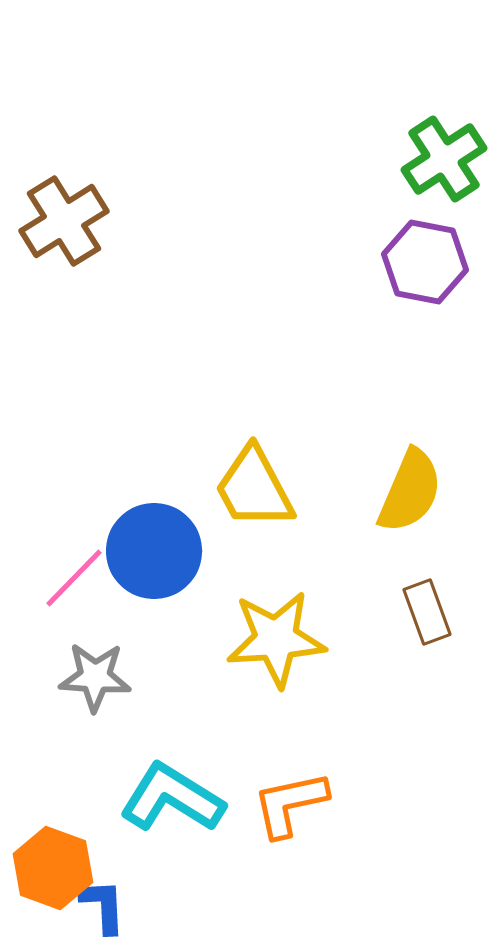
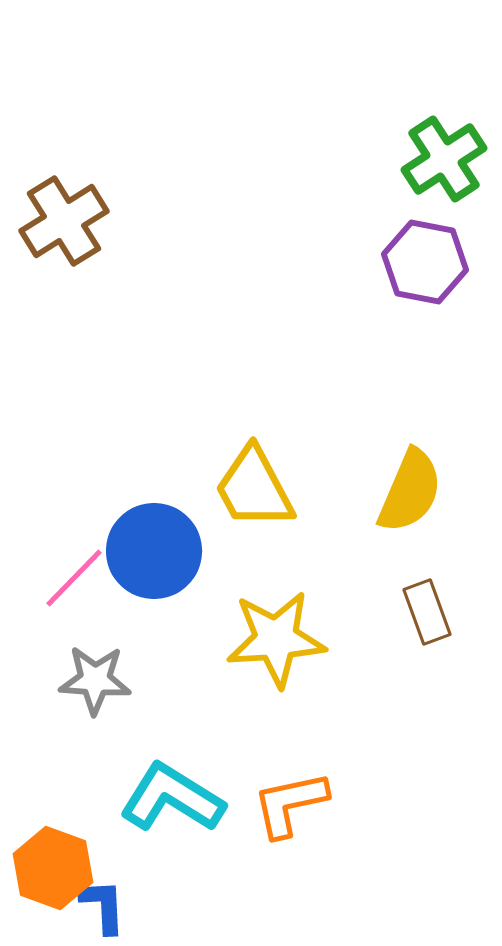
gray star: moved 3 px down
